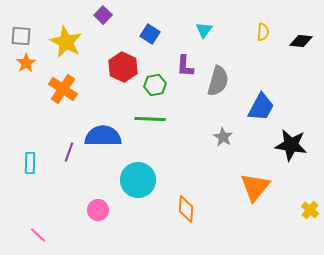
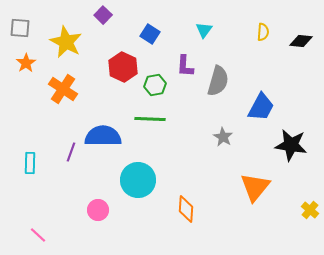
gray square: moved 1 px left, 8 px up
purple line: moved 2 px right
